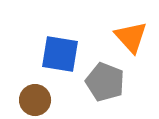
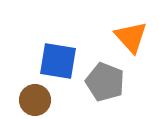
blue square: moved 2 px left, 7 px down
